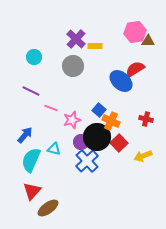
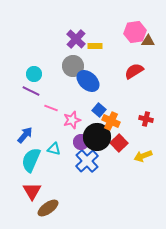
cyan circle: moved 17 px down
red semicircle: moved 1 px left, 2 px down
blue ellipse: moved 33 px left
red triangle: rotated 12 degrees counterclockwise
